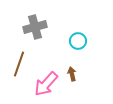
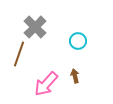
gray cross: rotated 30 degrees counterclockwise
brown line: moved 10 px up
brown arrow: moved 3 px right, 2 px down
